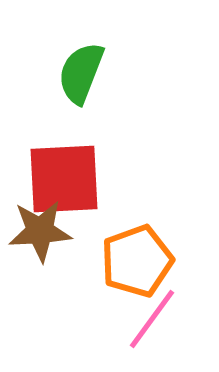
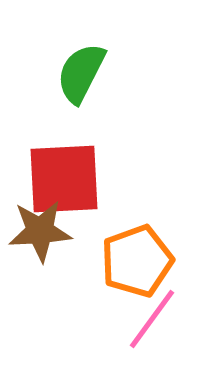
green semicircle: rotated 6 degrees clockwise
